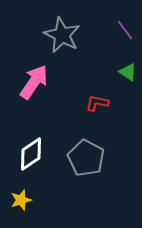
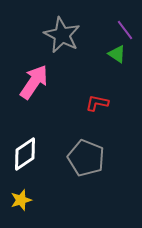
green triangle: moved 11 px left, 18 px up
white diamond: moved 6 px left
gray pentagon: rotated 6 degrees counterclockwise
